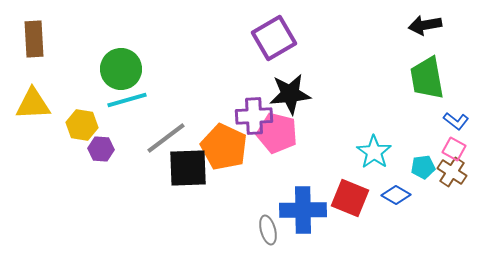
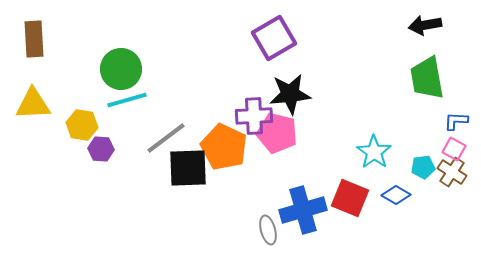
blue L-shape: rotated 145 degrees clockwise
blue cross: rotated 15 degrees counterclockwise
